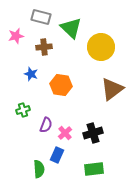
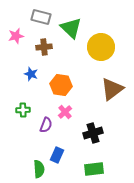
green cross: rotated 16 degrees clockwise
pink cross: moved 21 px up
